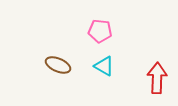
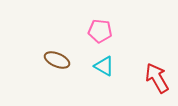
brown ellipse: moved 1 px left, 5 px up
red arrow: rotated 32 degrees counterclockwise
